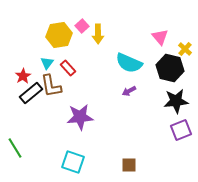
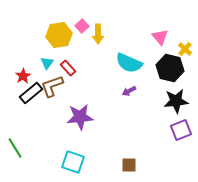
brown L-shape: moved 1 px right; rotated 80 degrees clockwise
